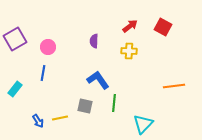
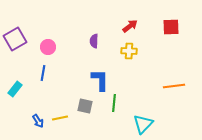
red square: moved 8 px right; rotated 30 degrees counterclockwise
blue L-shape: moved 2 px right; rotated 35 degrees clockwise
